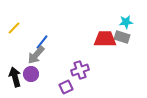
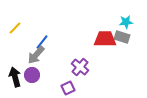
yellow line: moved 1 px right
purple cross: moved 3 px up; rotated 30 degrees counterclockwise
purple circle: moved 1 px right, 1 px down
purple square: moved 2 px right, 1 px down
